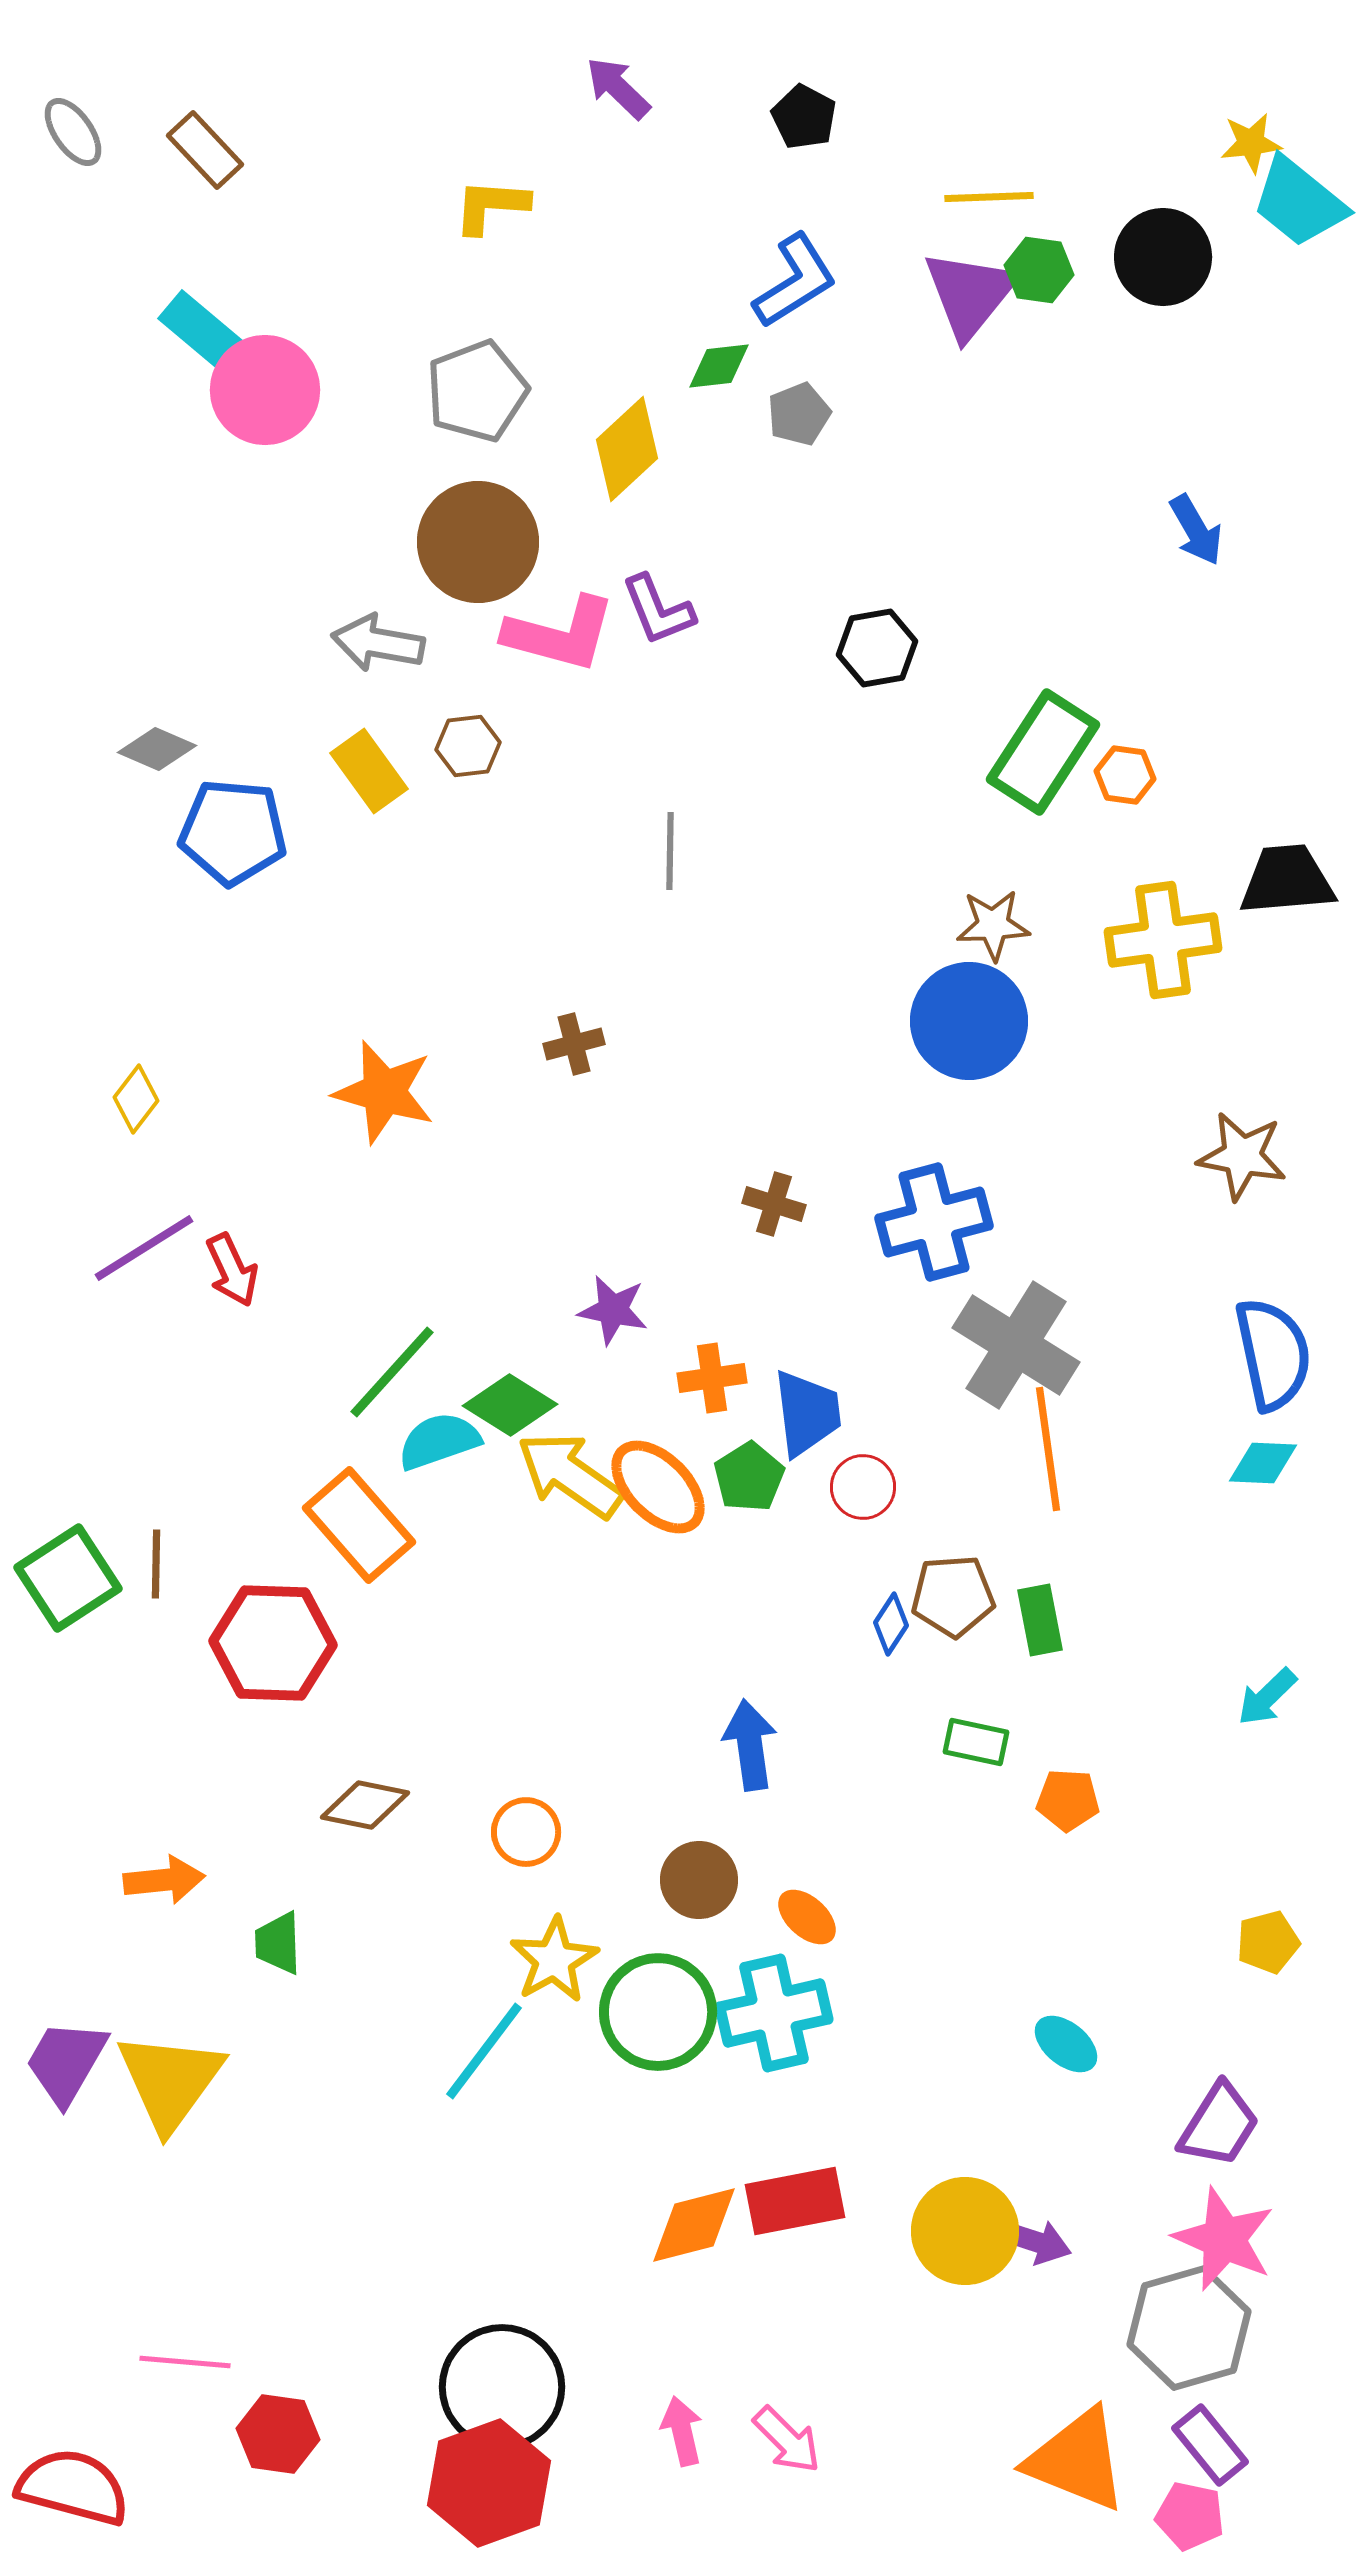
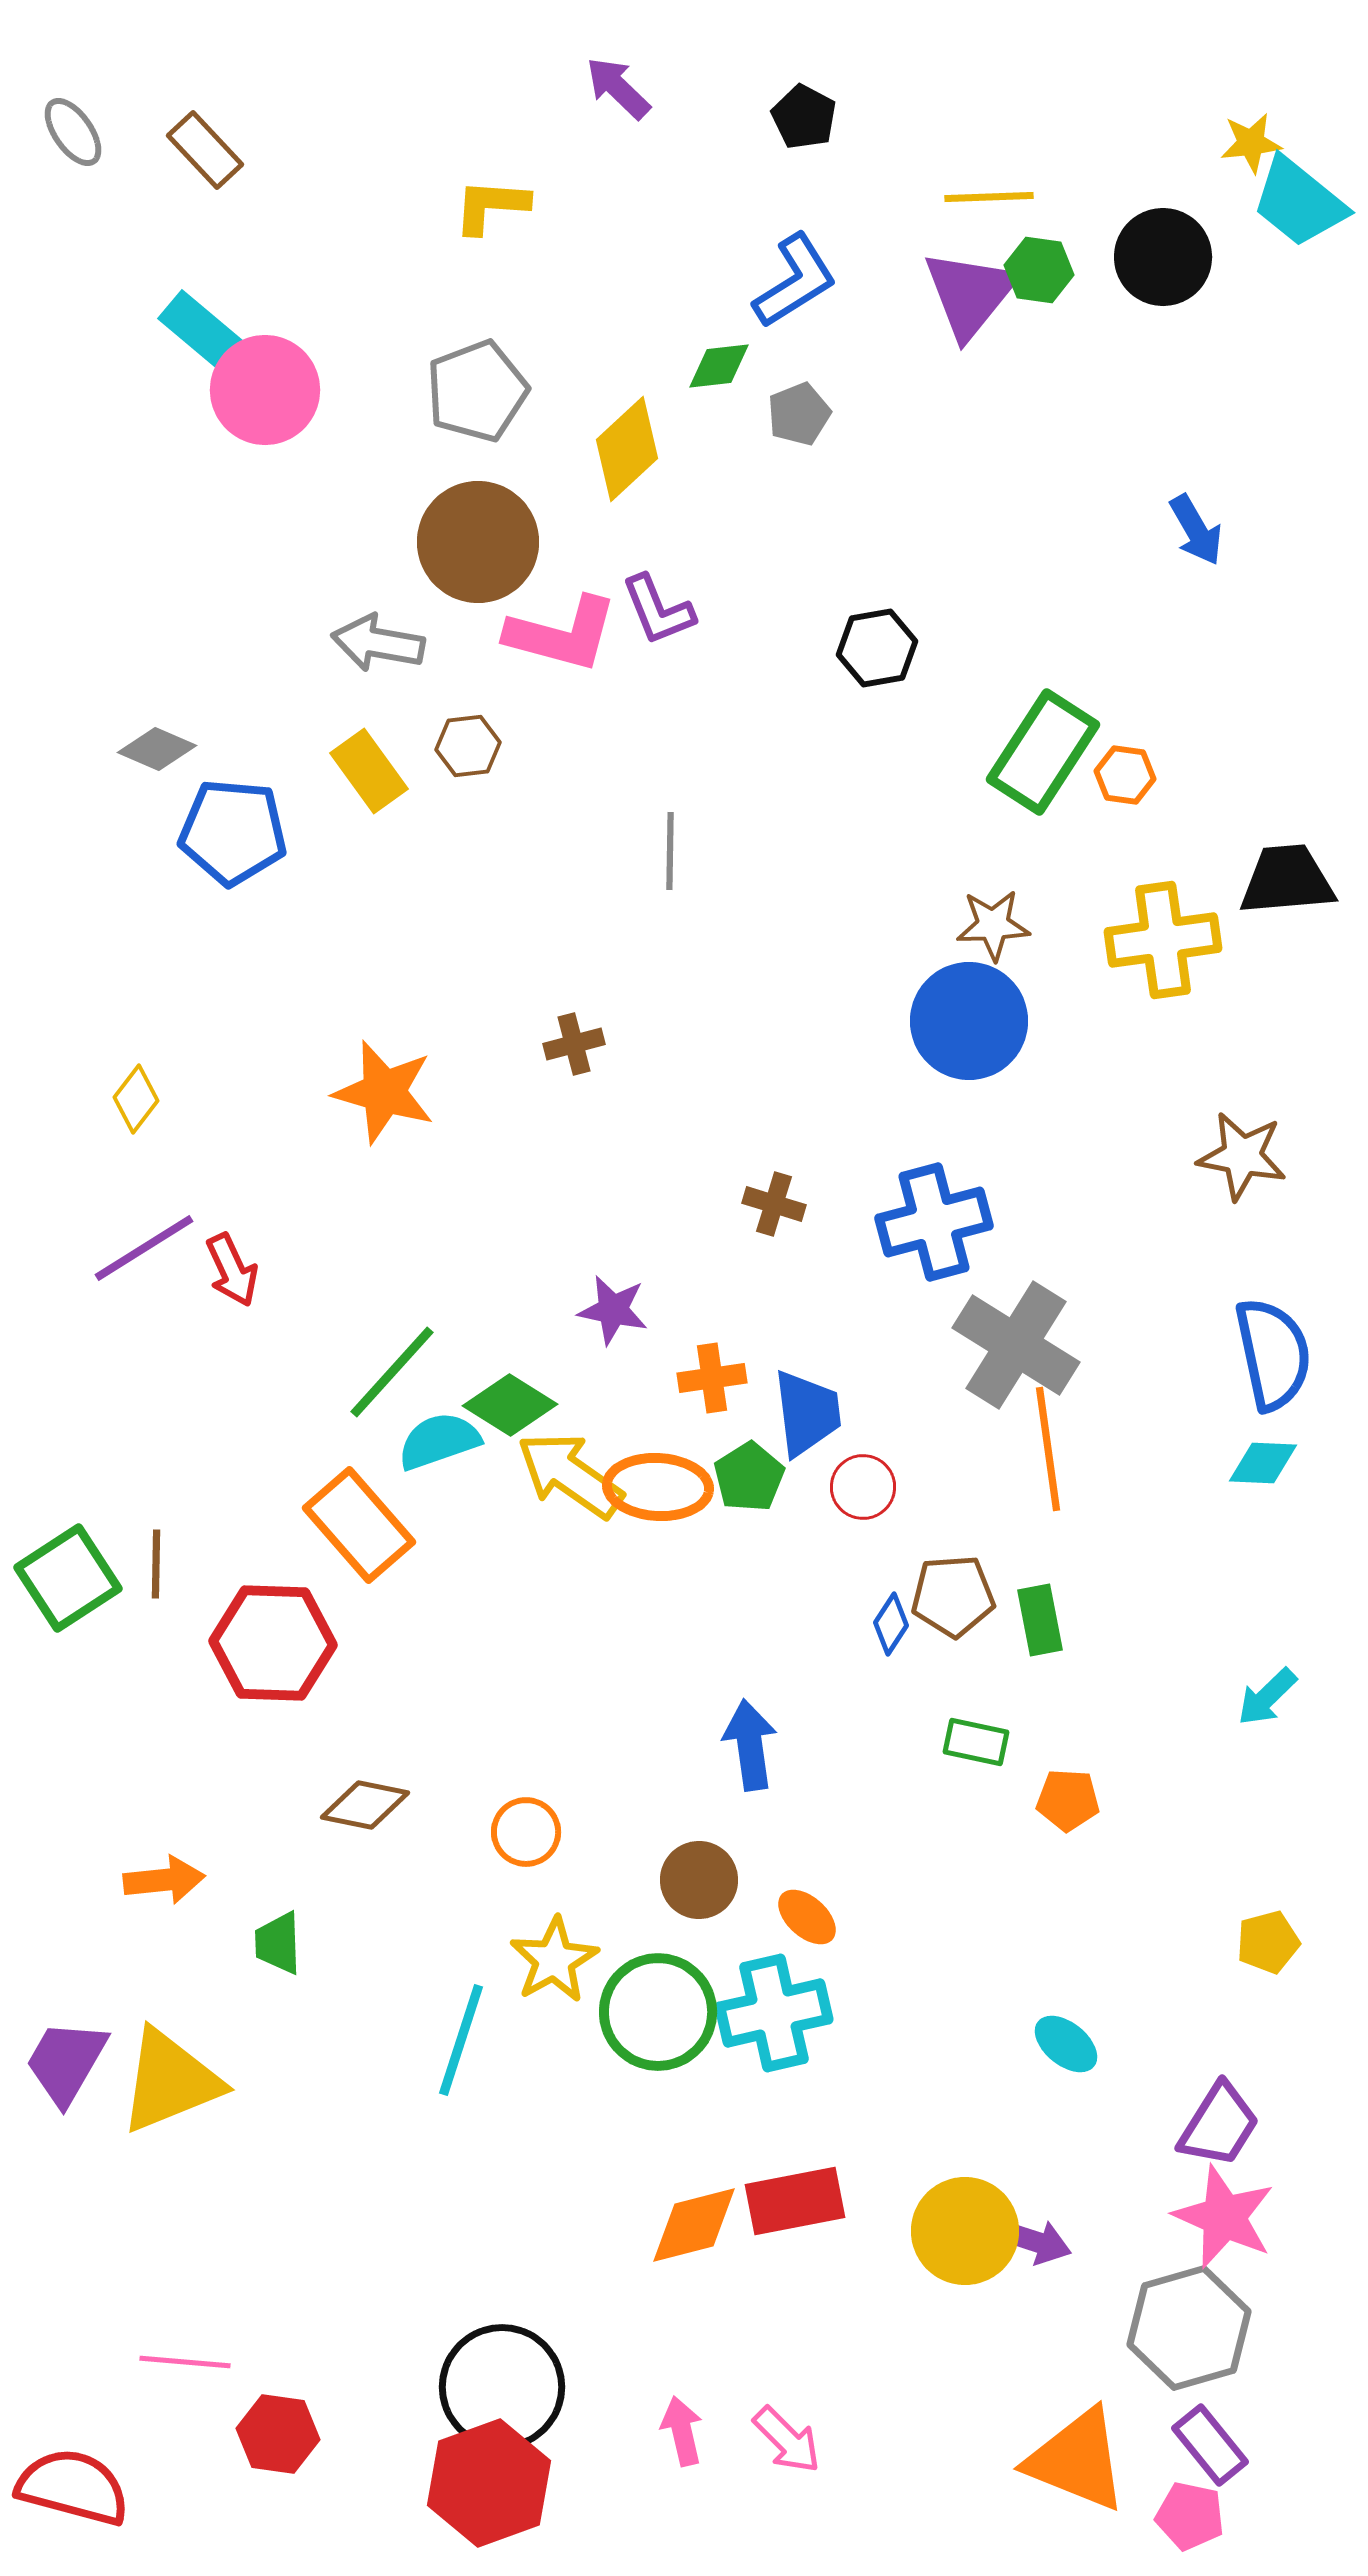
pink L-shape at (560, 634): moved 2 px right
orange ellipse at (658, 1487): rotated 42 degrees counterclockwise
cyan line at (484, 2051): moved 23 px left, 11 px up; rotated 19 degrees counterclockwise
yellow triangle at (170, 2081): rotated 32 degrees clockwise
pink star at (1224, 2239): moved 22 px up
